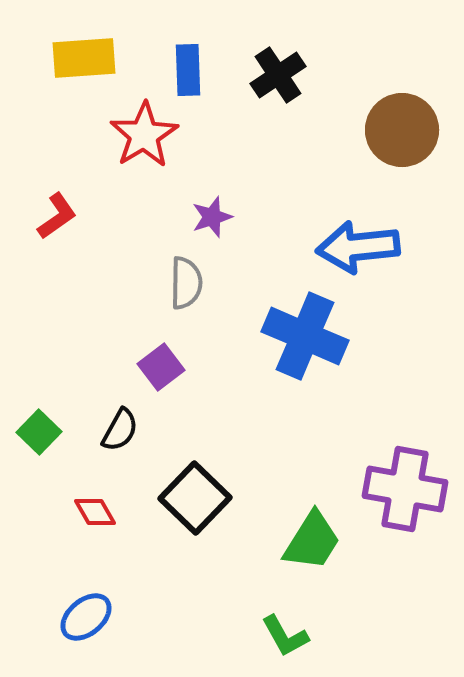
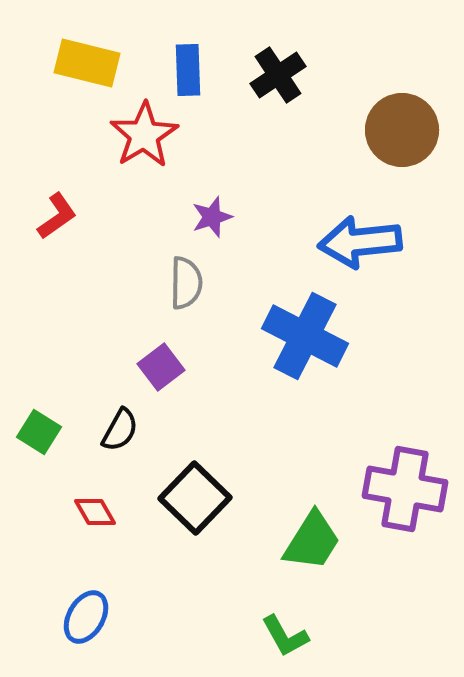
yellow rectangle: moved 3 px right, 5 px down; rotated 18 degrees clockwise
blue arrow: moved 2 px right, 5 px up
blue cross: rotated 4 degrees clockwise
green square: rotated 12 degrees counterclockwise
blue ellipse: rotated 20 degrees counterclockwise
